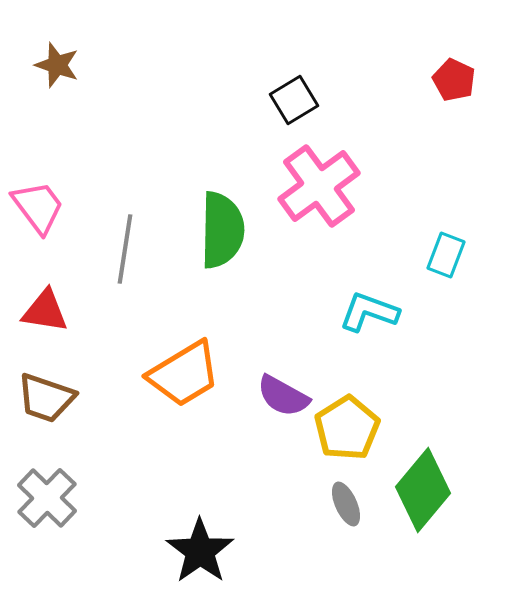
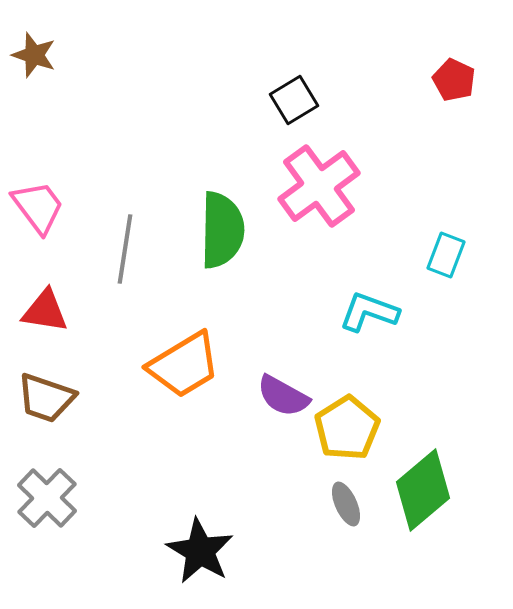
brown star: moved 23 px left, 10 px up
orange trapezoid: moved 9 px up
green diamond: rotated 10 degrees clockwise
black star: rotated 6 degrees counterclockwise
